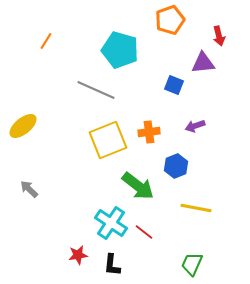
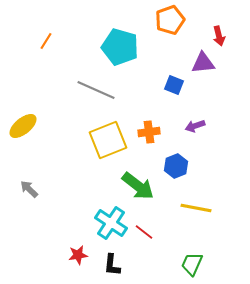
cyan pentagon: moved 3 px up
